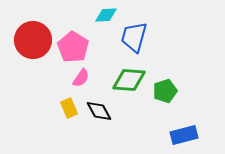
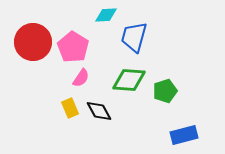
red circle: moved 2 px down
yellow rectangle: moved 1 px right
